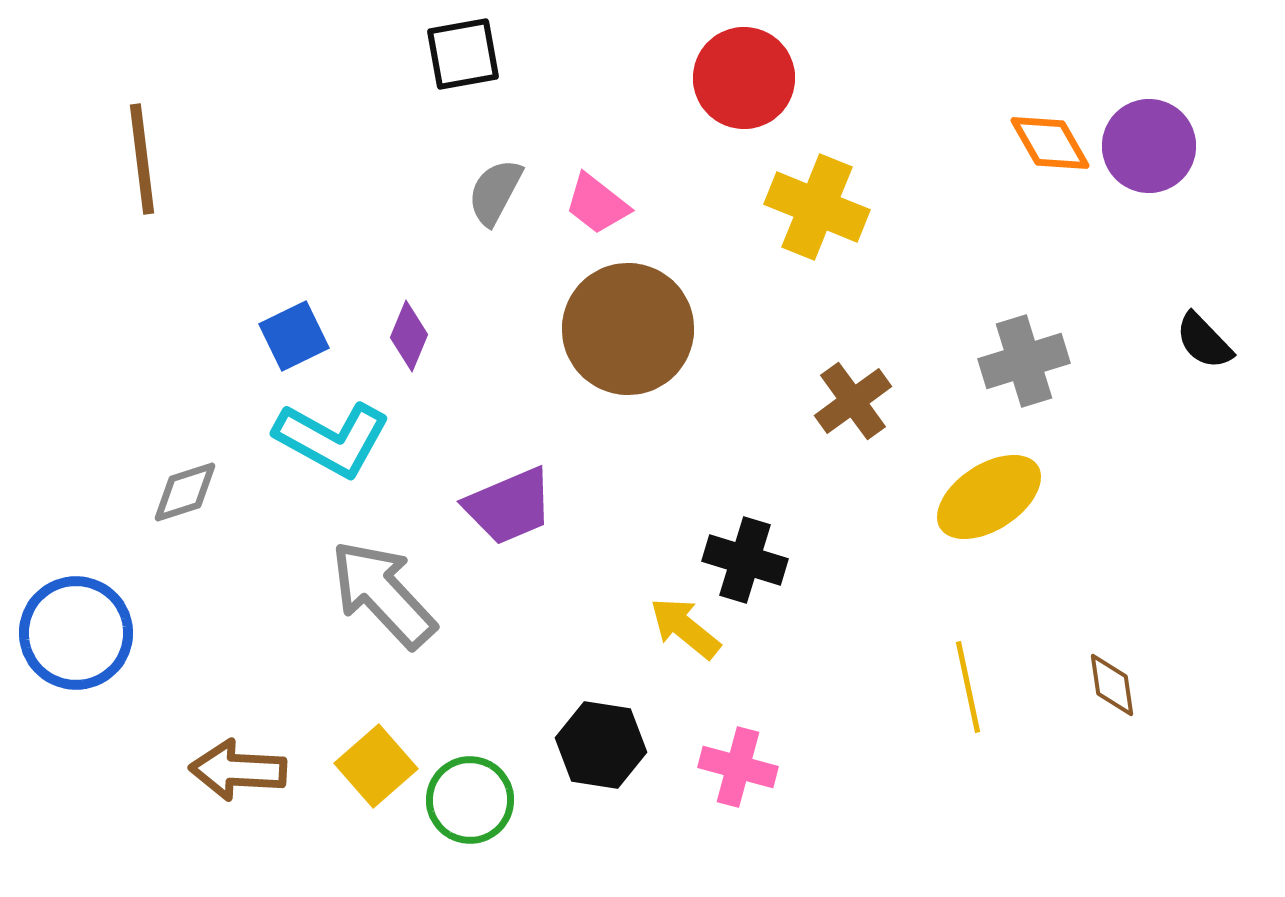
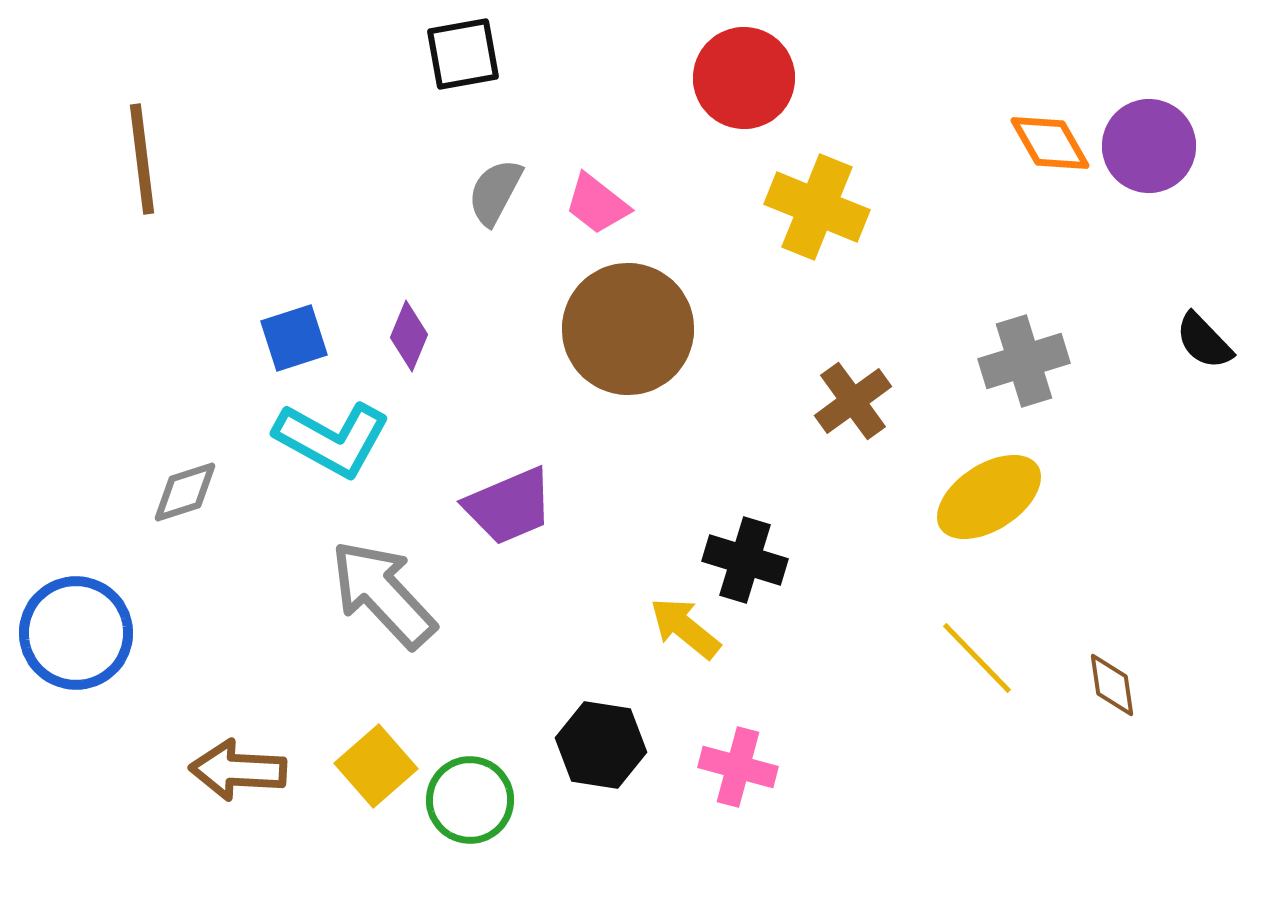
blue square: moved 2 px down; rotated 8 degrees clockwise
yellow line: moved 9 px right, 29 px up; rotated 32 degrees counterclockwise
